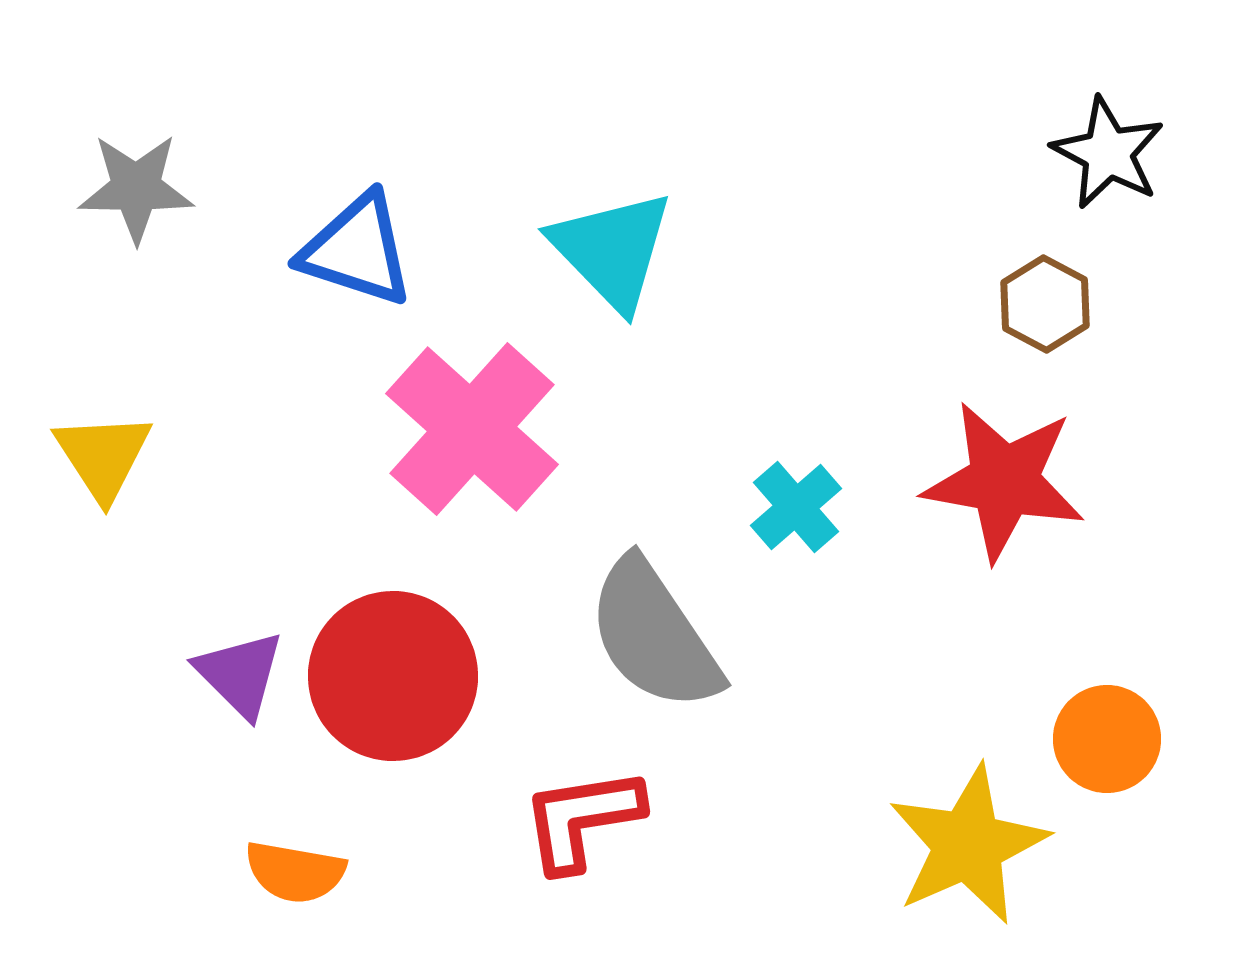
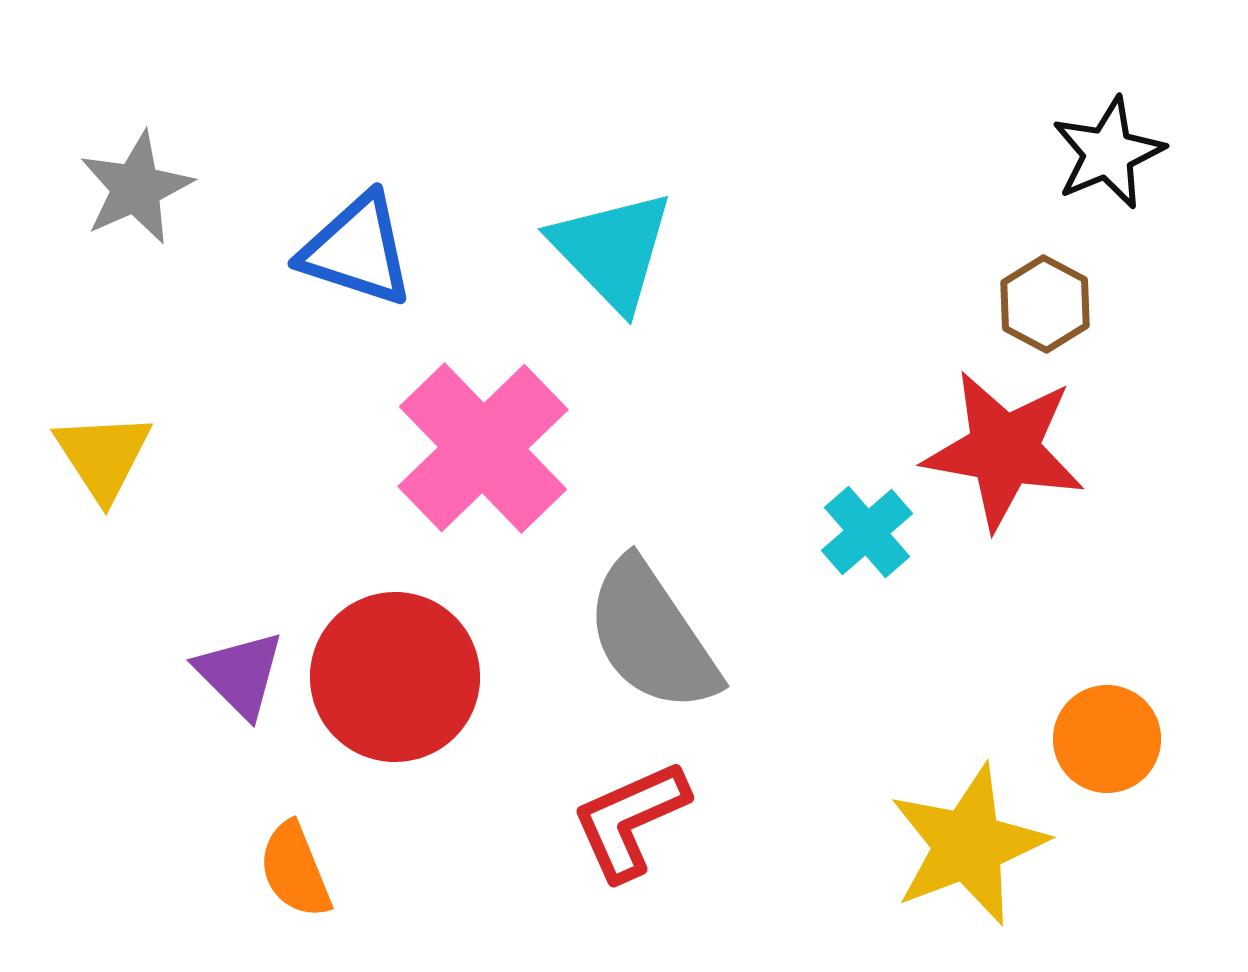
black star: rotated 21 degrees clockwise
gray star: rotated 25 degrees counterclockwise
pink cross: moved 11 px right, 19 px down; rotated 4 degrees clockwise
red star: moved 31 px up
cyan cross: moved 71 px right, 25 px down
gray semicircle: moved 2 px left, 1 px down
red circle: moved 2 px right, 1 px down
red L-shape: moved 48 px right, 1 px down; rotated 15 degrees counterclockwise
yellow star: rotated 3 degrees clockwise
orange semicircle: moved 2 px up; rotated 58 degrees clockwise
